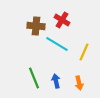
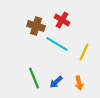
brown cross: rotated 12 degrees clockwise
blue arrow: moved 1 px down; rotated 120 degrees counterclockwise
